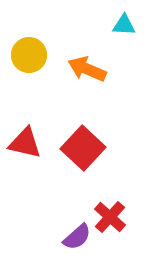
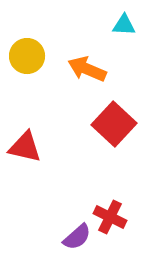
yellow circle: moved 2 px left, 1 px down
red triangle: moved 4 px down
red square: moved 31 px right, 24 px up
red cross: rotated 16 degrees counterclockwise
